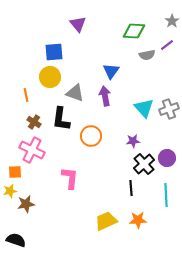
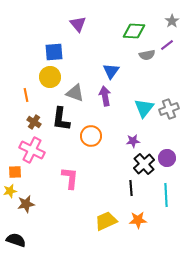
cyan triangle: rotated 20 degrees clockwise
